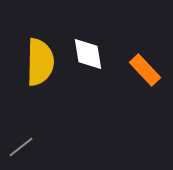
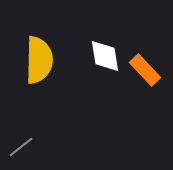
white diamond: moved 17 px right, 2 px down
yellow semicircle: moved 1 px left, 2 px up
